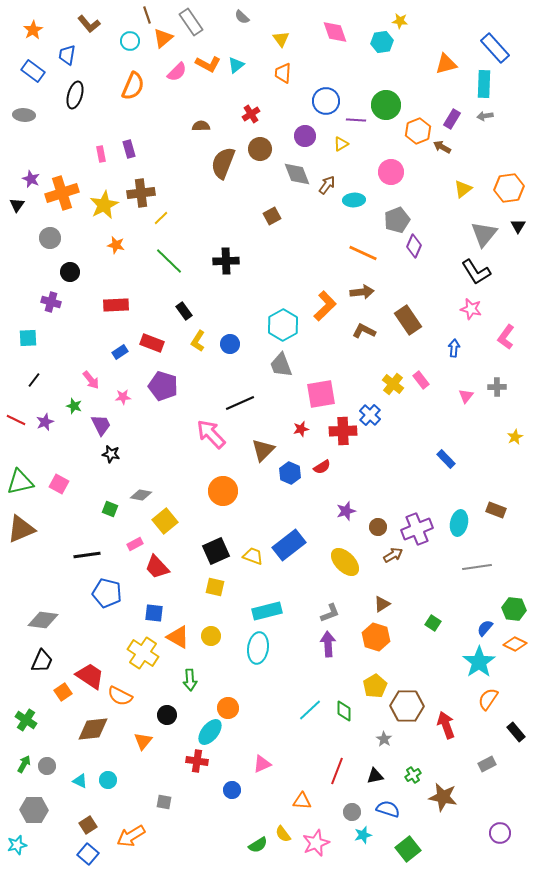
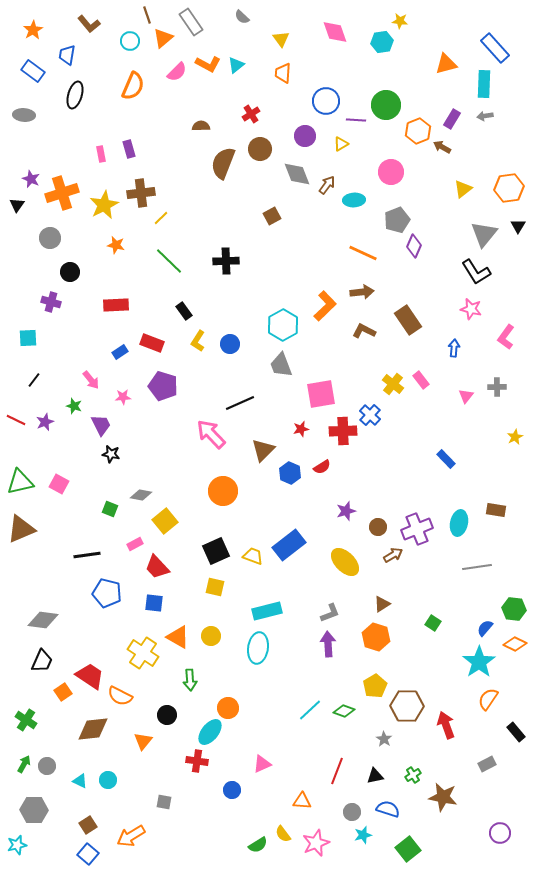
brown rectangle at (496, 510): rotated 12 degrees counterclockwise
blue square at (154, 613): moved 10 px up
green diamond at (344, 711): rotated 70 degrees counterclockwise
